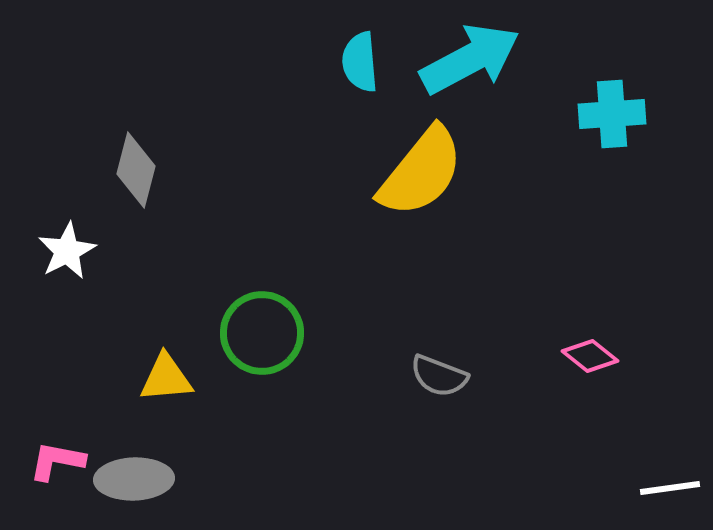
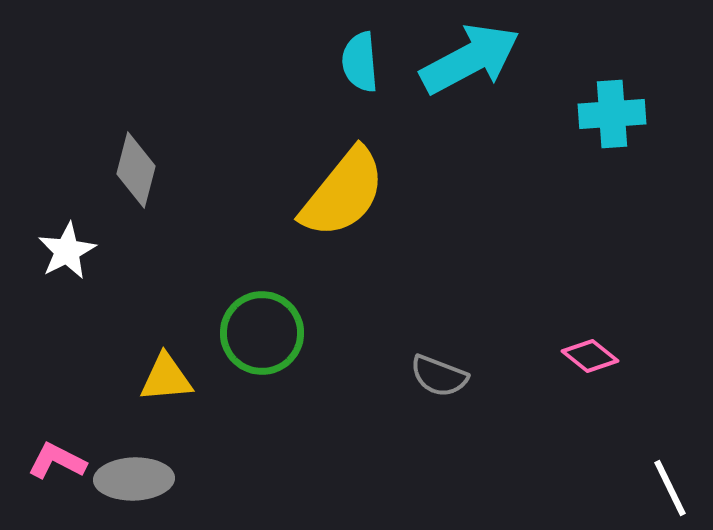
yellow semicircle: moved 78 px left, 21 px down
pink L-shape: rotated 16 degrees clockwise
white line: rotated 72 degrees clockwise
